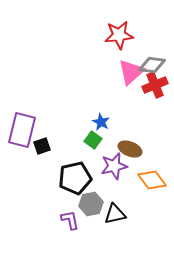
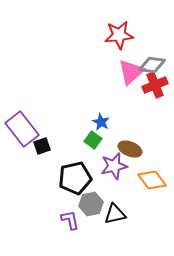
purple rectangle: moved 1 px up; rotated 52 degrees counterclockwise
